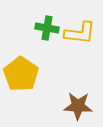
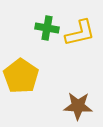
yellow L-shape: rotated 20 degrees counterclockwise
yellow pentagon: moved 2 px down
